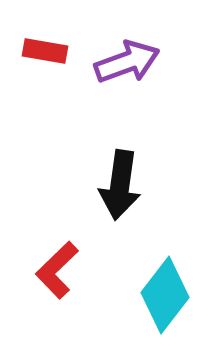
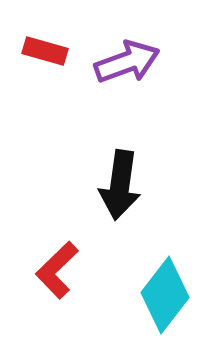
red rectangle: rotated 6 degrees clockwise
